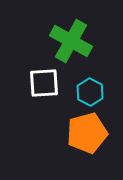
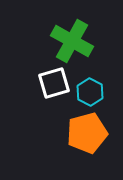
green cross: moved 1 px right
white square: moved 10 px right; rotated 12 degrees counterclockwise
